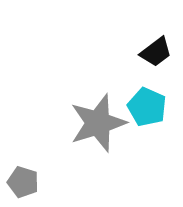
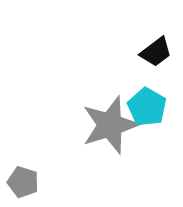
cyan pentagon: rotated 6 degrees clockwise
gray star: moved 12 px right, 2 px down
